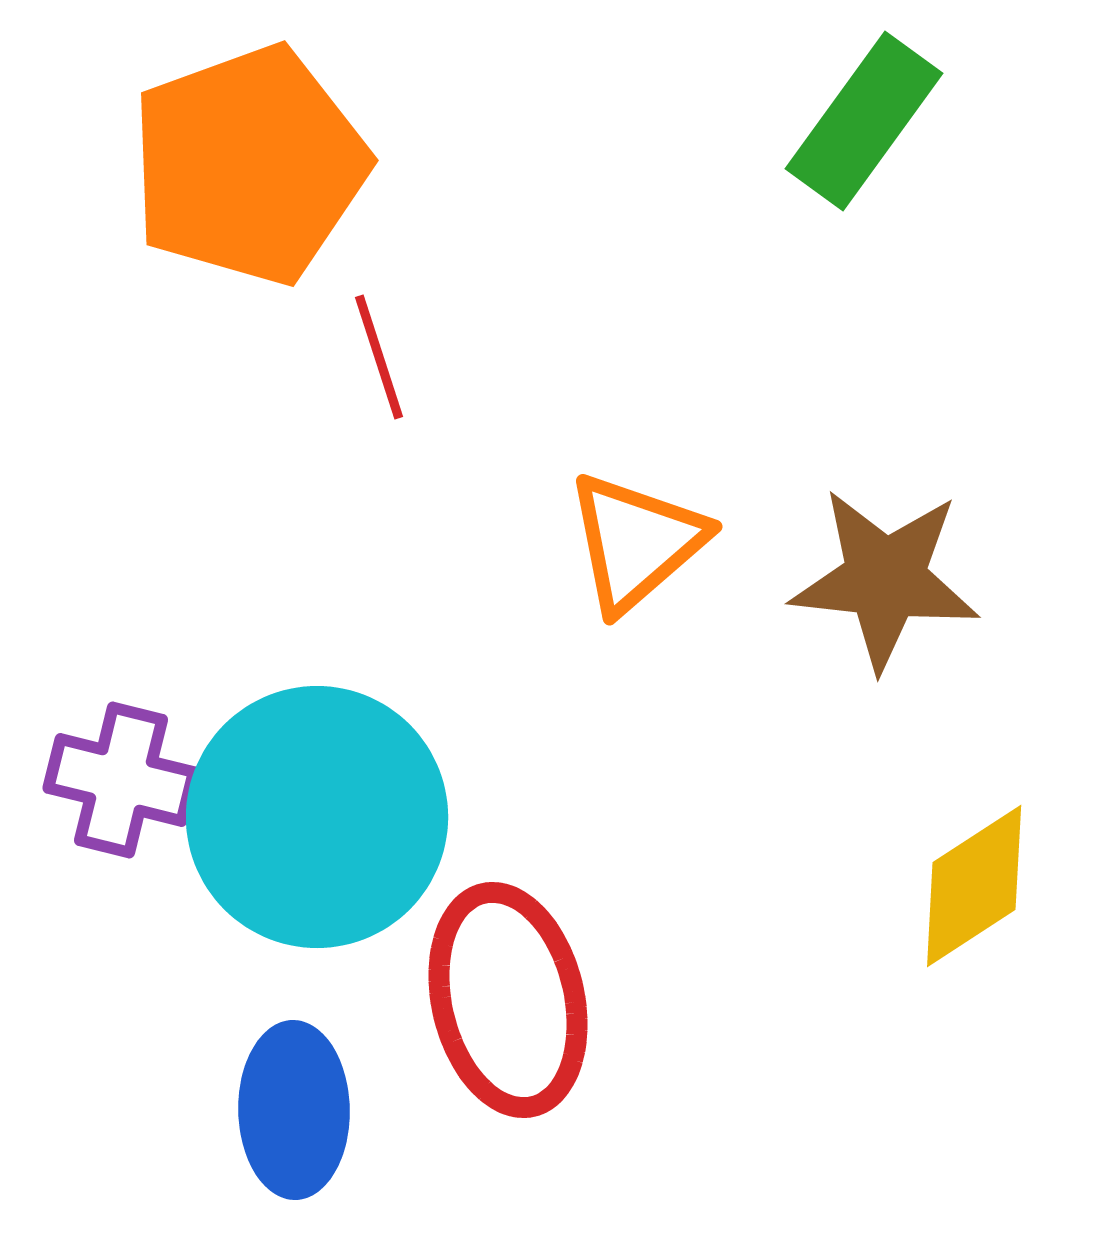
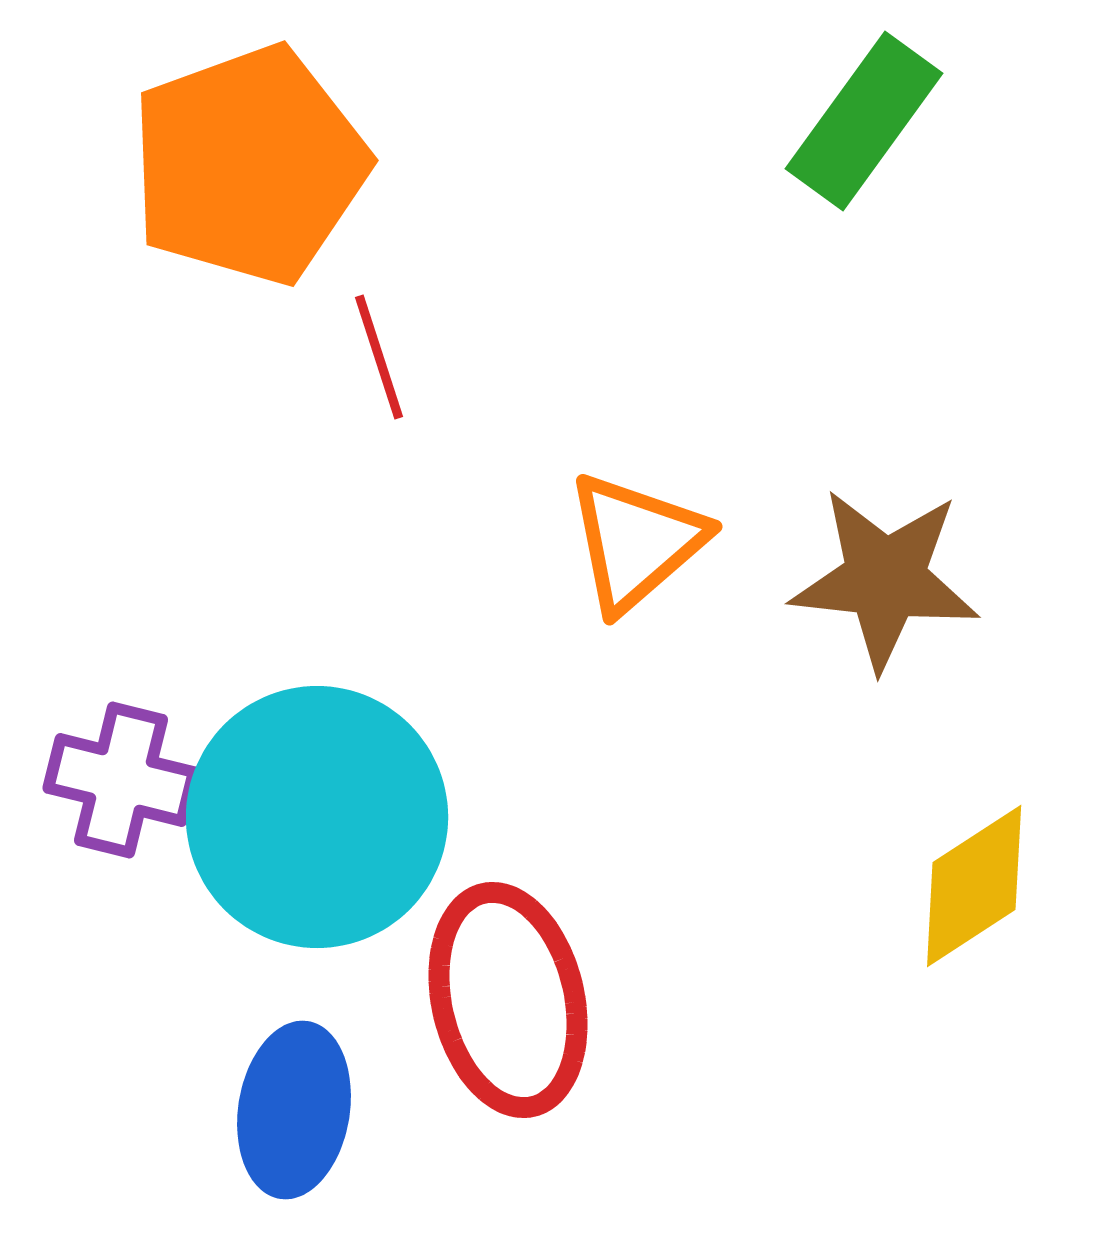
blue ellipse: rotated 10 degrees clockwise
